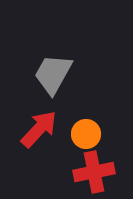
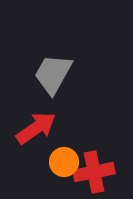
red arrow: moved 3 px left, 1 px up; rotated 12 degrees clockwise
orange circle: moved 22 px left, 28 px down
